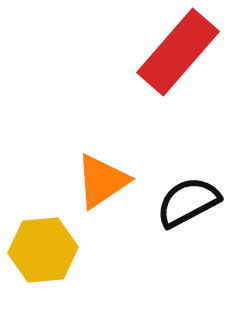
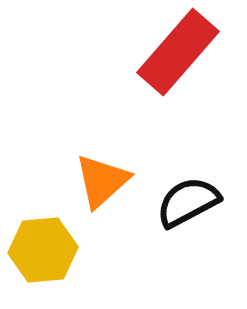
orange triangle: rotated 8 degrees counterclockwise
